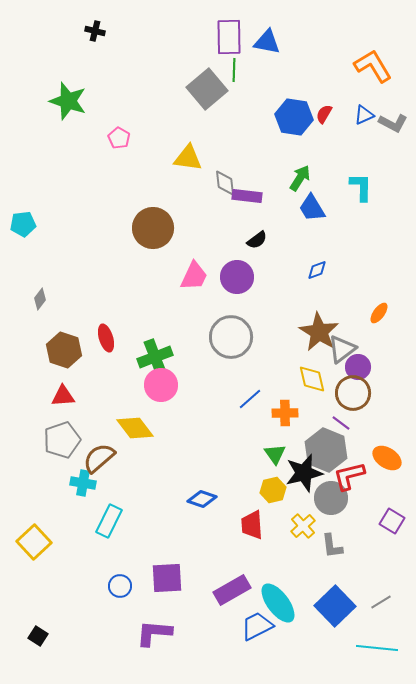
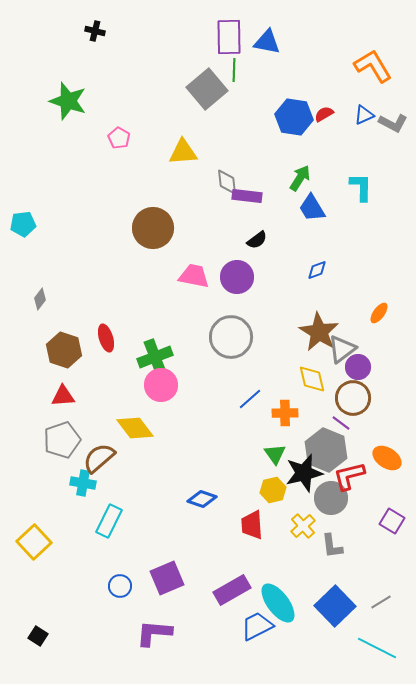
red semicircle at (324, 114): rotated 30 degrees clockwise
yellow triangle at (188, 158): moved 5 px left, 6 px up; rotated 12 degrees counterclockwise
gray diamond at (225, 183): moved 2 px right, 1 px up
pink trapezoid at (194, 276): rotated 104 degrees counterclockwise
brown circle at (353, 393): moved 5 px down
purple square at (167, 578): rotated 20 degrees counterclockwise
cyan line at (377, 648): rotated 21 degrees clockwise
